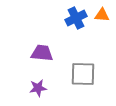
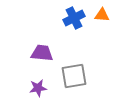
blue cross: moved 2 px left
gray square: moved 9 px left, 2 px down; rotated 12 degrees counterclockwise
